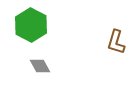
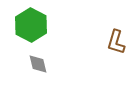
gray diamond: moved 2 px left, 2 px up; rotated 15 degrees clockwise
